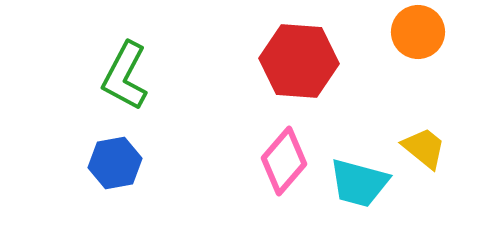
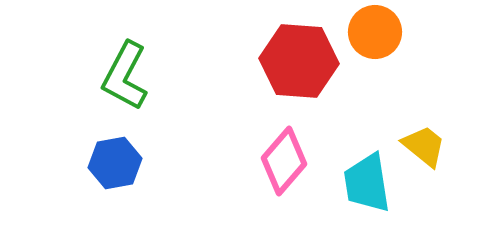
orange circle: moved 43 px left
yellow trapezoid: moved 2 px up
cyan trapezoid: moved 8 px right; rotated 66 degrees clockwise
